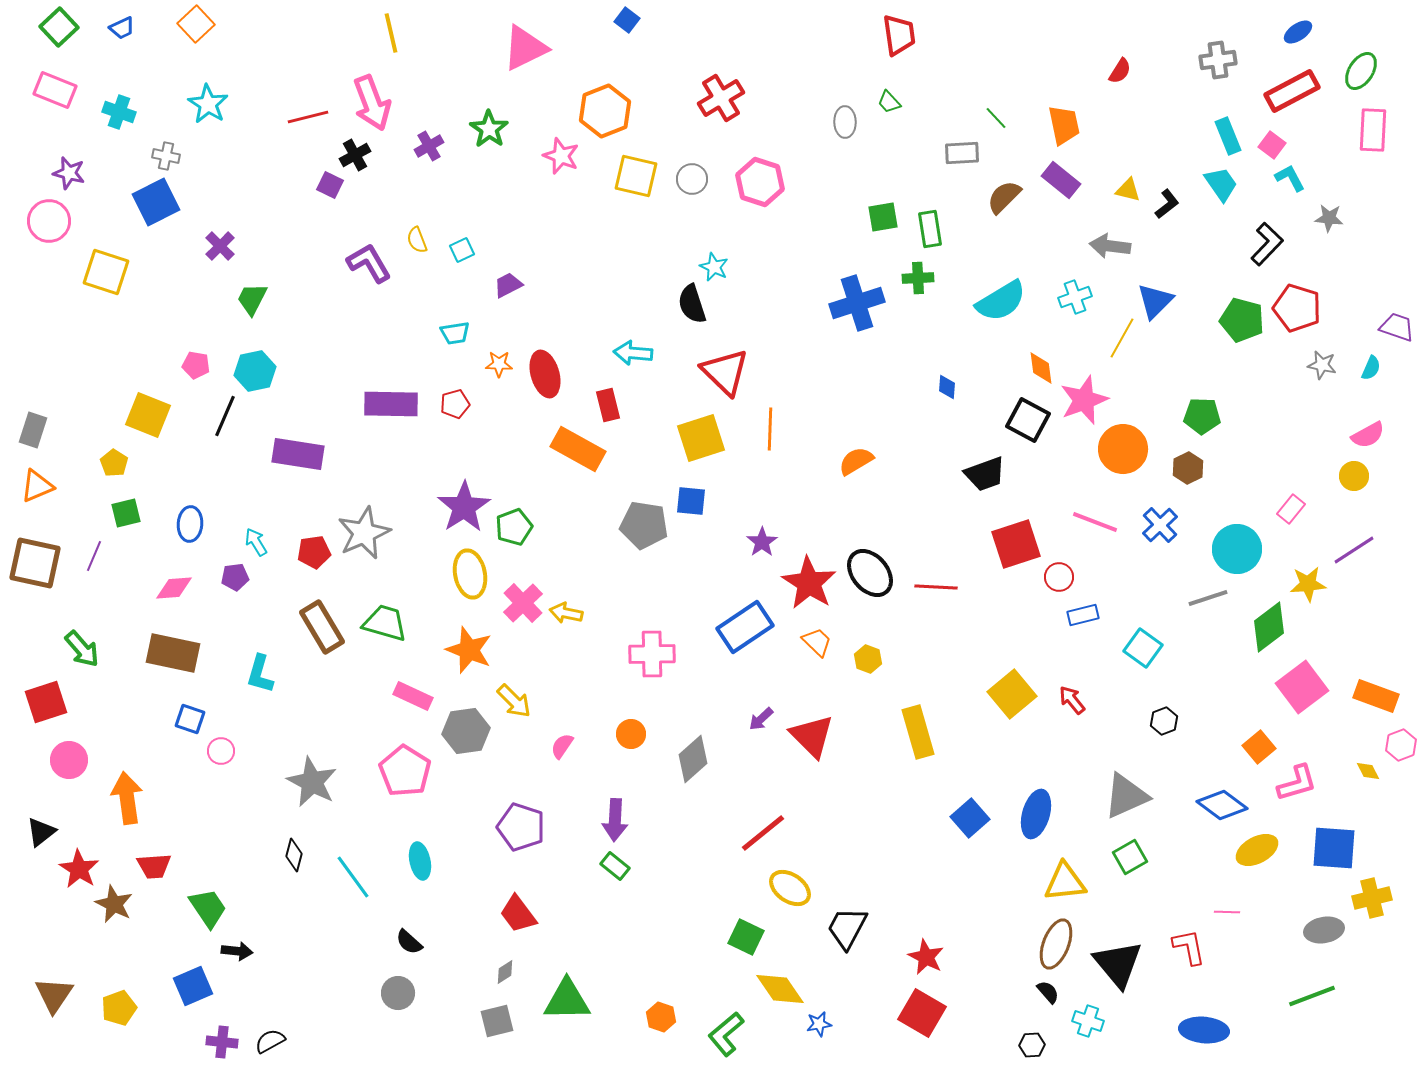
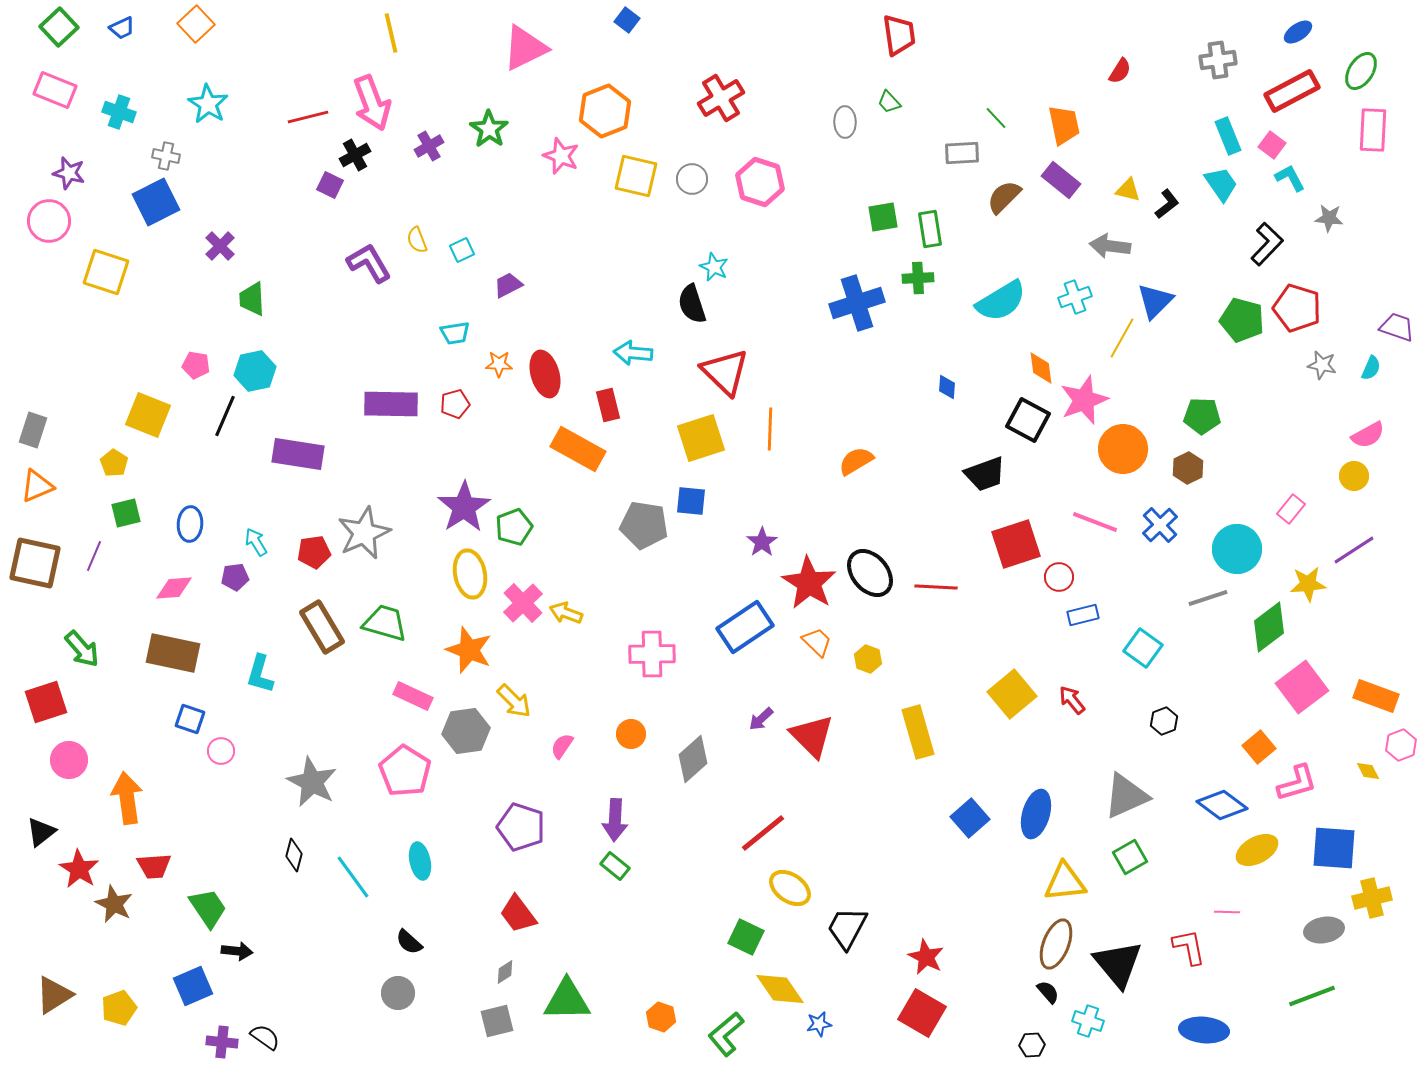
green trapezoid at (252, 299): rotated 30 degrees counterclockwise
yellow arrow at (566, 613): rotated 8 degrees clockwise
brown triangle at (54, 995): rotated 24 degrees clockwise
black semicircle at (270, 1041): moved 5 px left, 4 px up; rotated 64 degrees clockwise
